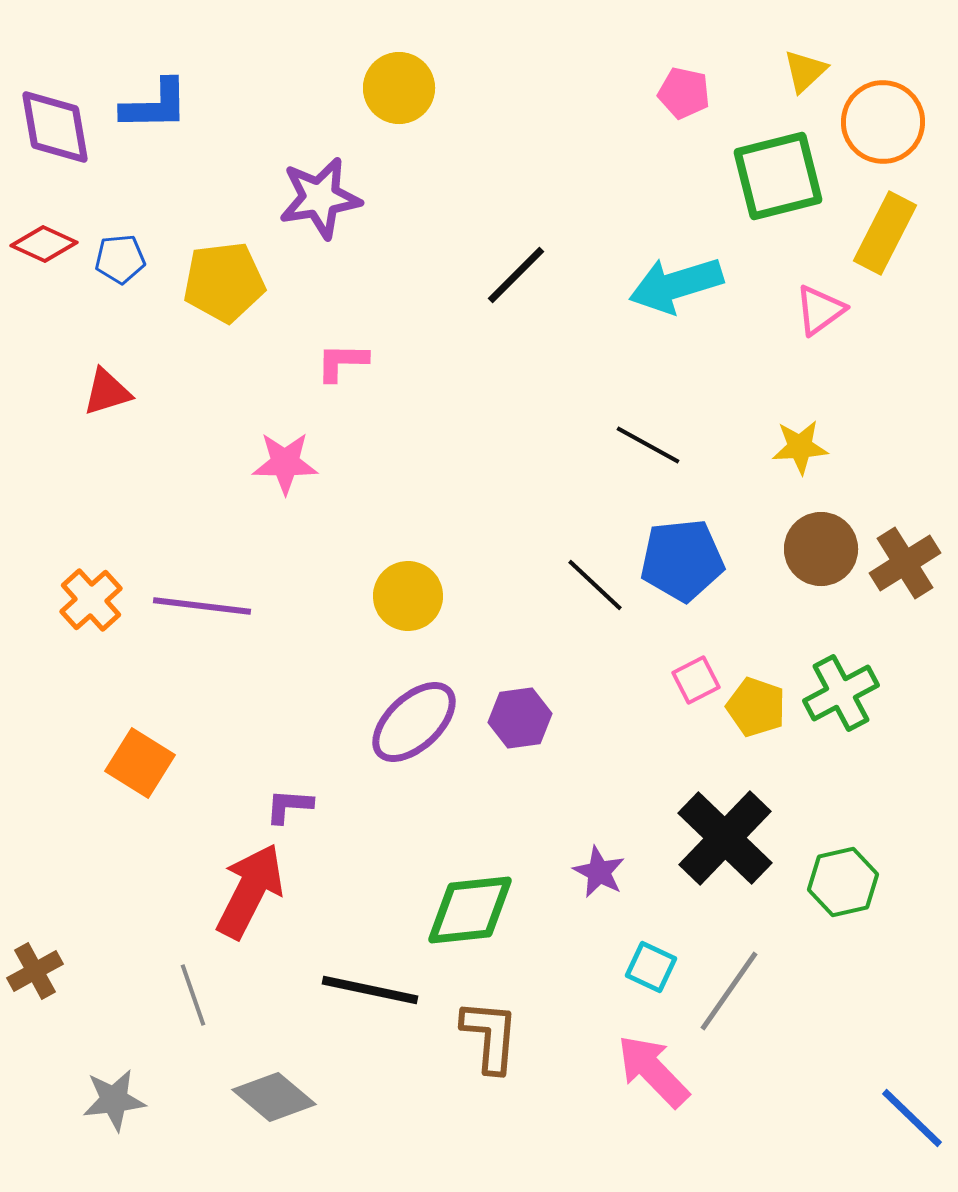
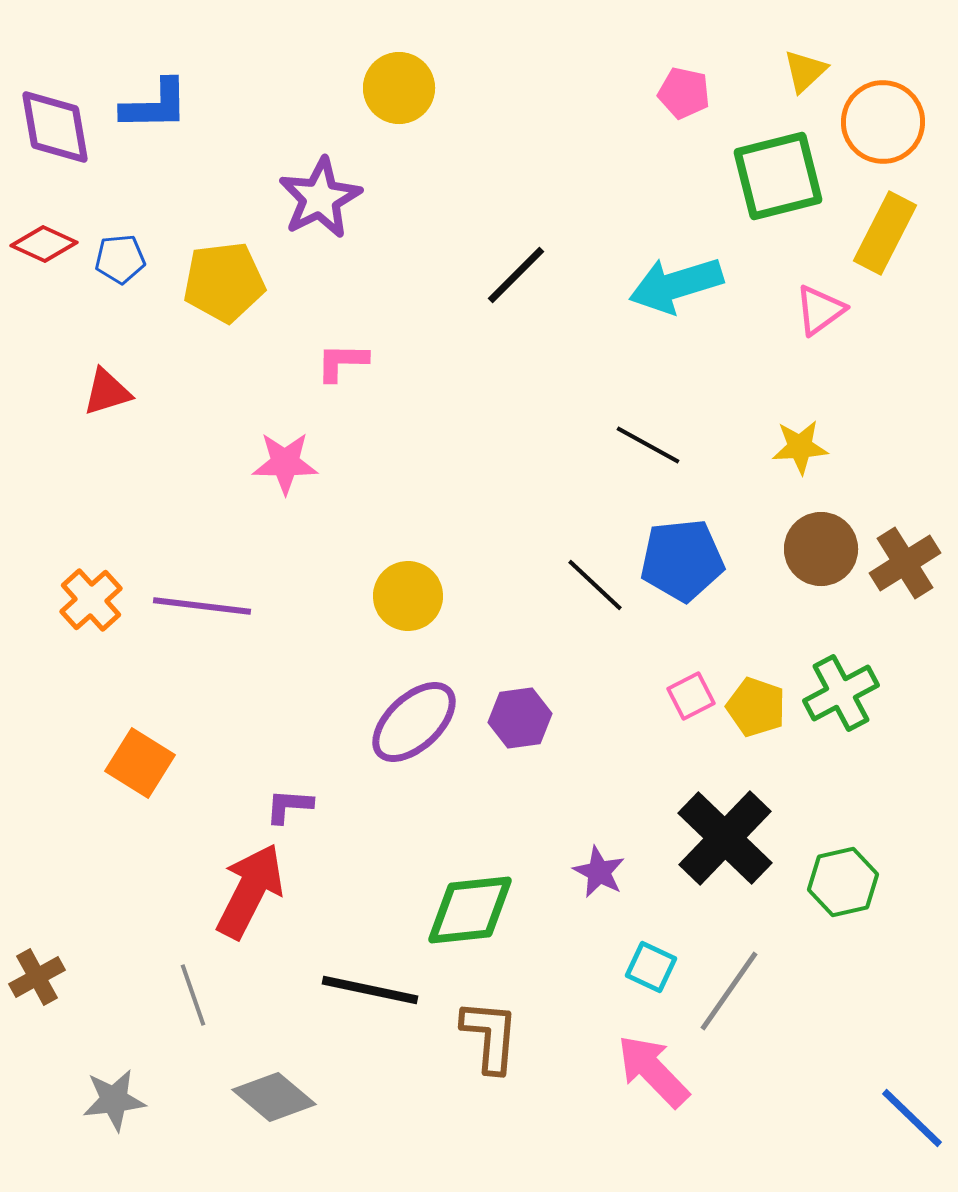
purple star at (320, 198): rotated 18 degrees counterclockwise
pink square at (696, 680): moved 5 px left, 16 px down
brown cross at (35, 971): moved 2 px right, 6 px down
